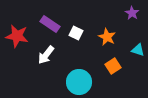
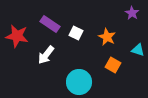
orange square: moved 1 px up; rotated 28 degrees counterclockwise
